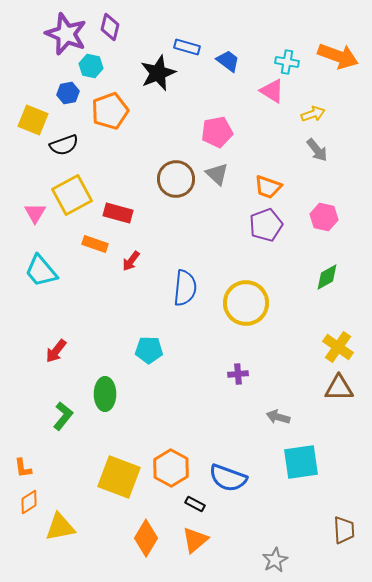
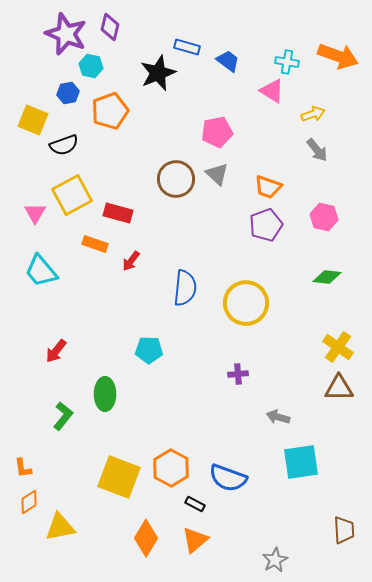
green diamond at (327, 277): rotated 36 degrees clockwise
